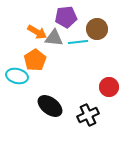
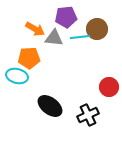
orange arrow: moved 2 px left, 3 px up
cyan line: moved 2 px right, 5 px up
orange pentagon: moved 6 px left, 2 px up; rotated 30 degrees clockwise
